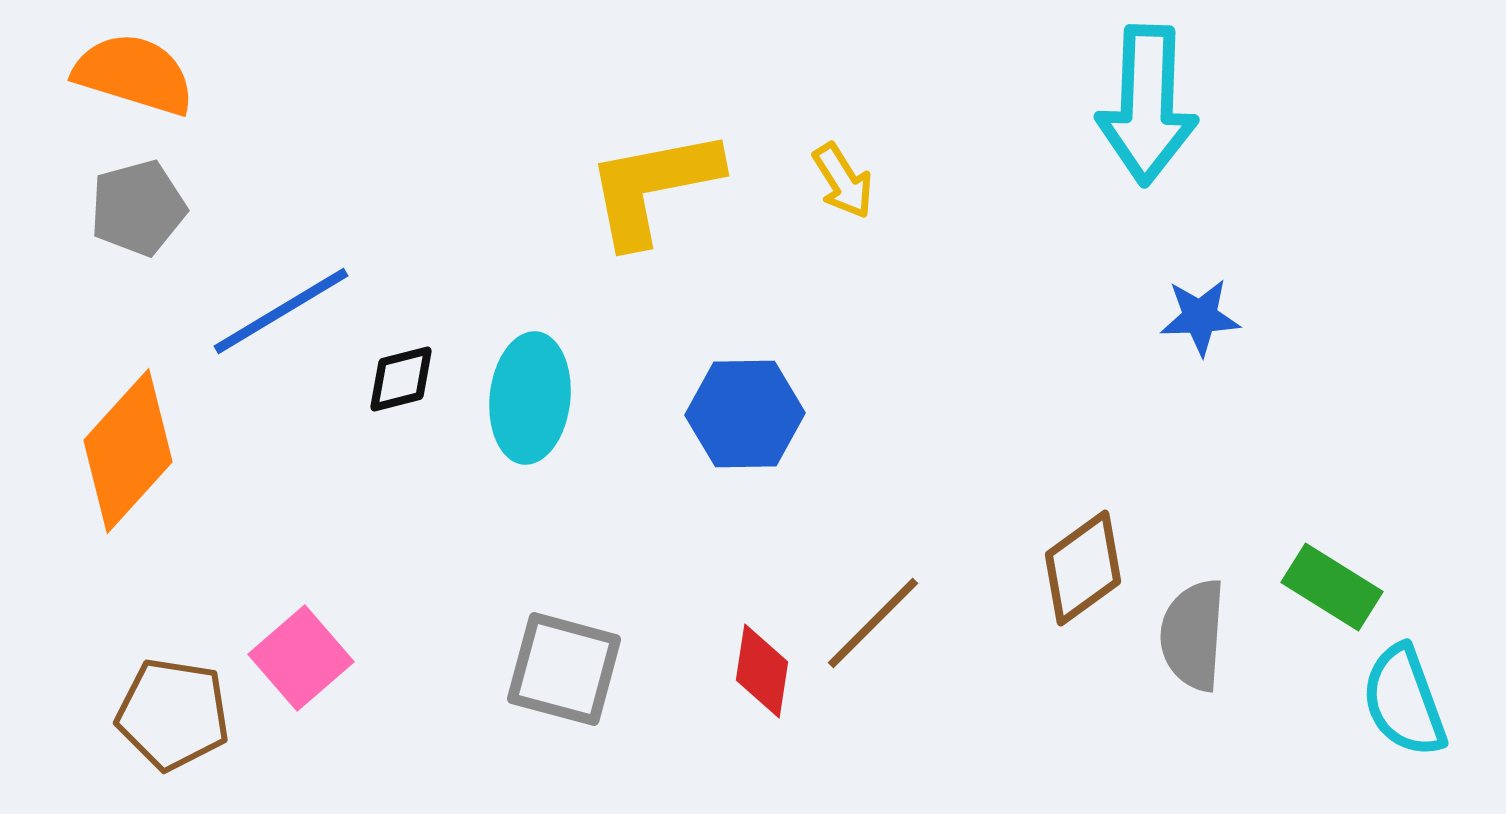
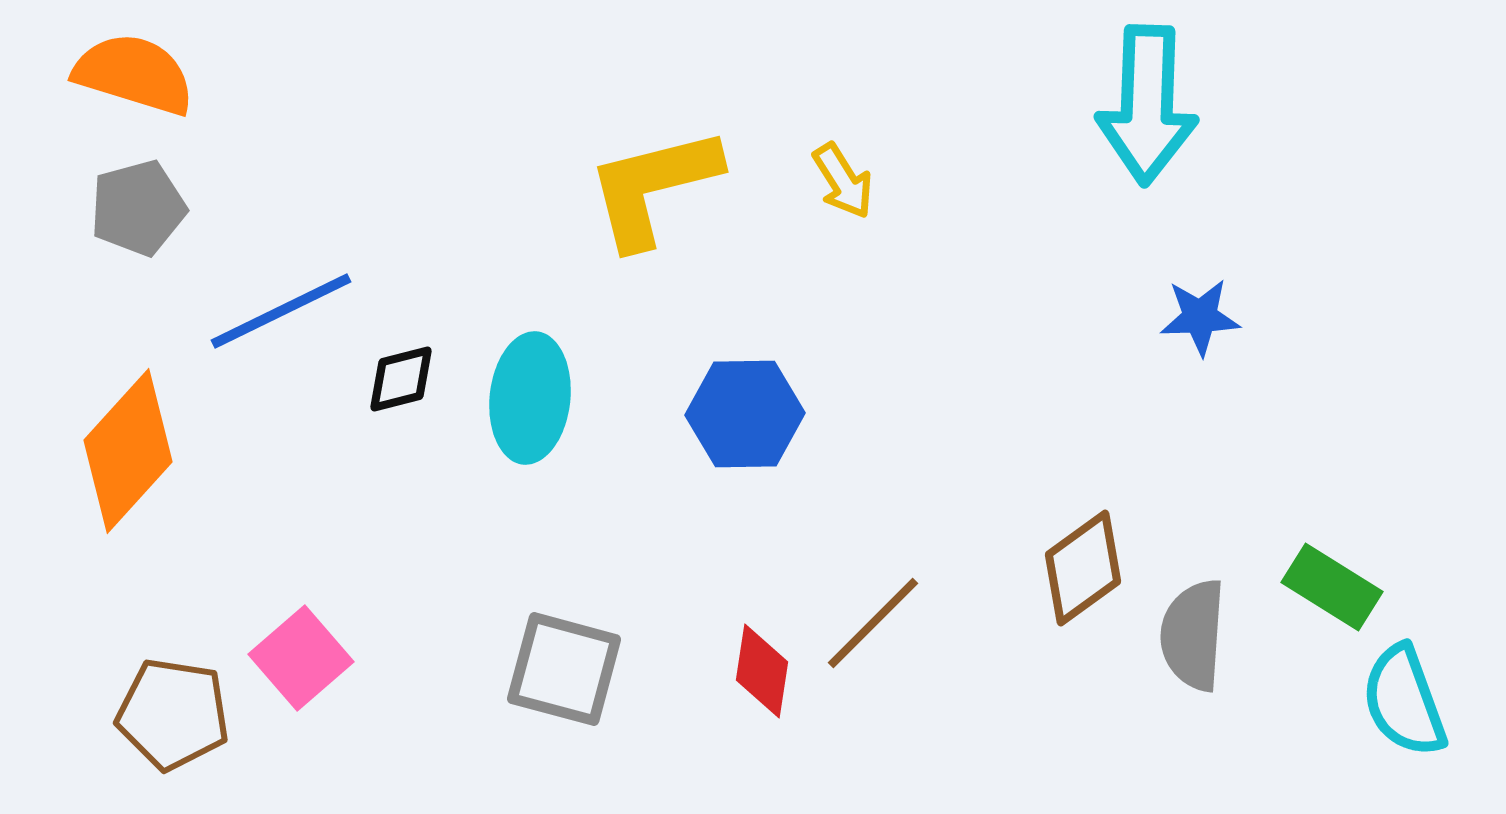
yellow L-shape: rotated 3 degrees counterclockwise
blue line: rotated 5 degrees clockwise
